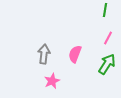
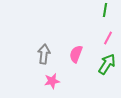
pink semicircle: moved 1 px right
pink star: rotated 14 degrees clockwise
